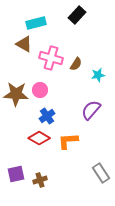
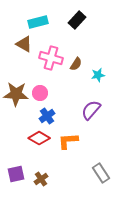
black rectangle: moved 5 px down
cyan rectangle: moved 2 px right, 1 px up
pink circle: moved 3 px down
brown cross: moved 1 px right, 1 px up; rotated 16 degrees counterclockwise
